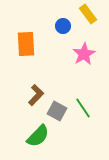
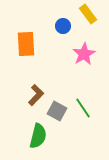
green semicircle: rotated 30 degrees counterclockwise
